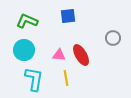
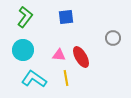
blue square: moved 2 px left, 1 px down
green L-shape: moved 2 px left, 4 px up; rotated 105 degrees clockwise
cyan circle: moved 1 px left
red ellipse: moved 2 px down
cyan L-shape: rotated 65 degrees counterclockwise
